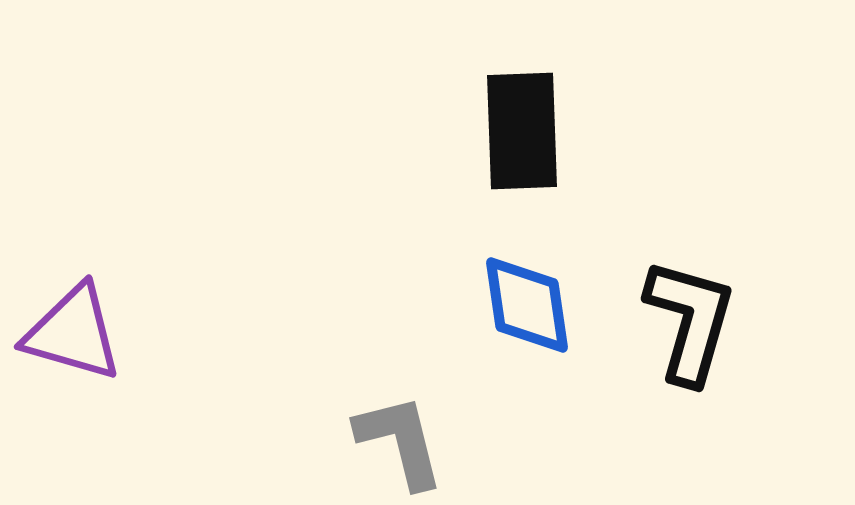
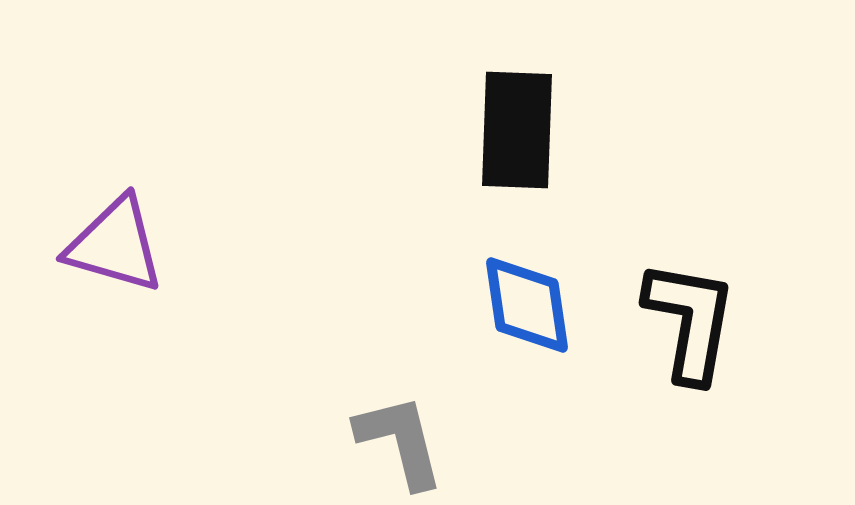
black rectangle: moved 5 px left, 1 px up; rotated 4 degrees clockwise
black L-shape: rotated 6 degrees counterclockwise
purple triangle: moved 42 px right, 88 px up
